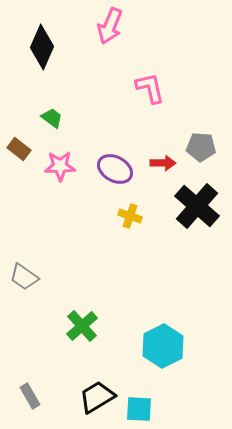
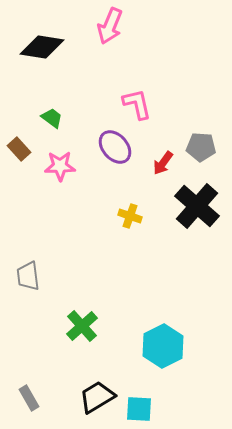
black diamond: rotated 75 degrees clockwise
pink L-shape: moved 13 px left, 16 px down
brown rectangle: rotated 10 degrees clockwise
red arrow: rotated 125 degrees clockwise
purple ellipse: moved 22 px up; rotated 20 degrees clockwise
gray trapezoid: moved 4 px right, 1 px up; rotated 48 degrees clockwise
gray rectangle: moved 1 px left, 2 px down
